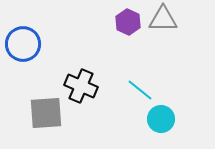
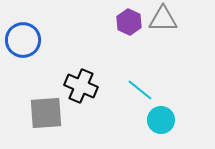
purple hexagon: moved 1 px right
blue circle: moved 4 px up
cyan circle: moved 1 px down
